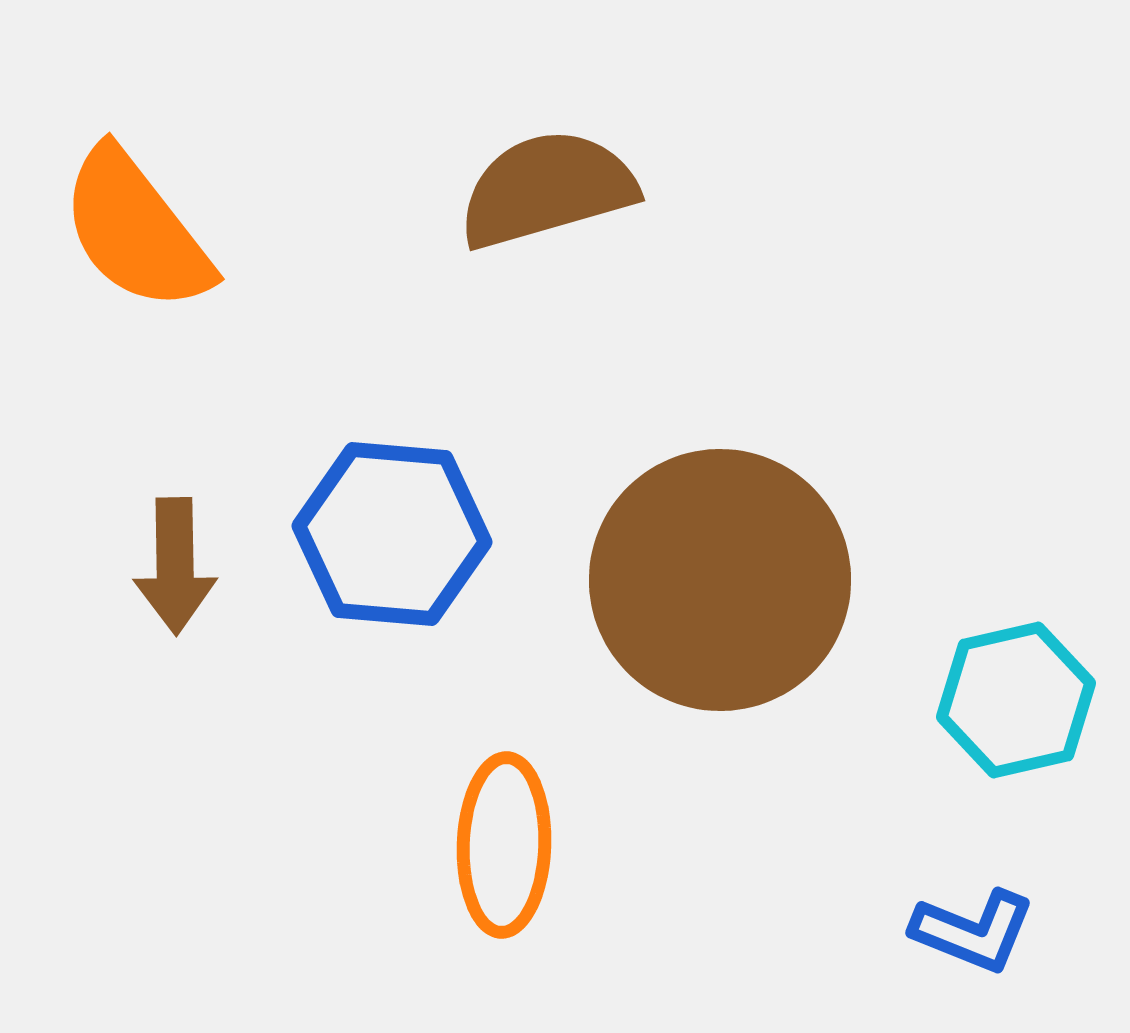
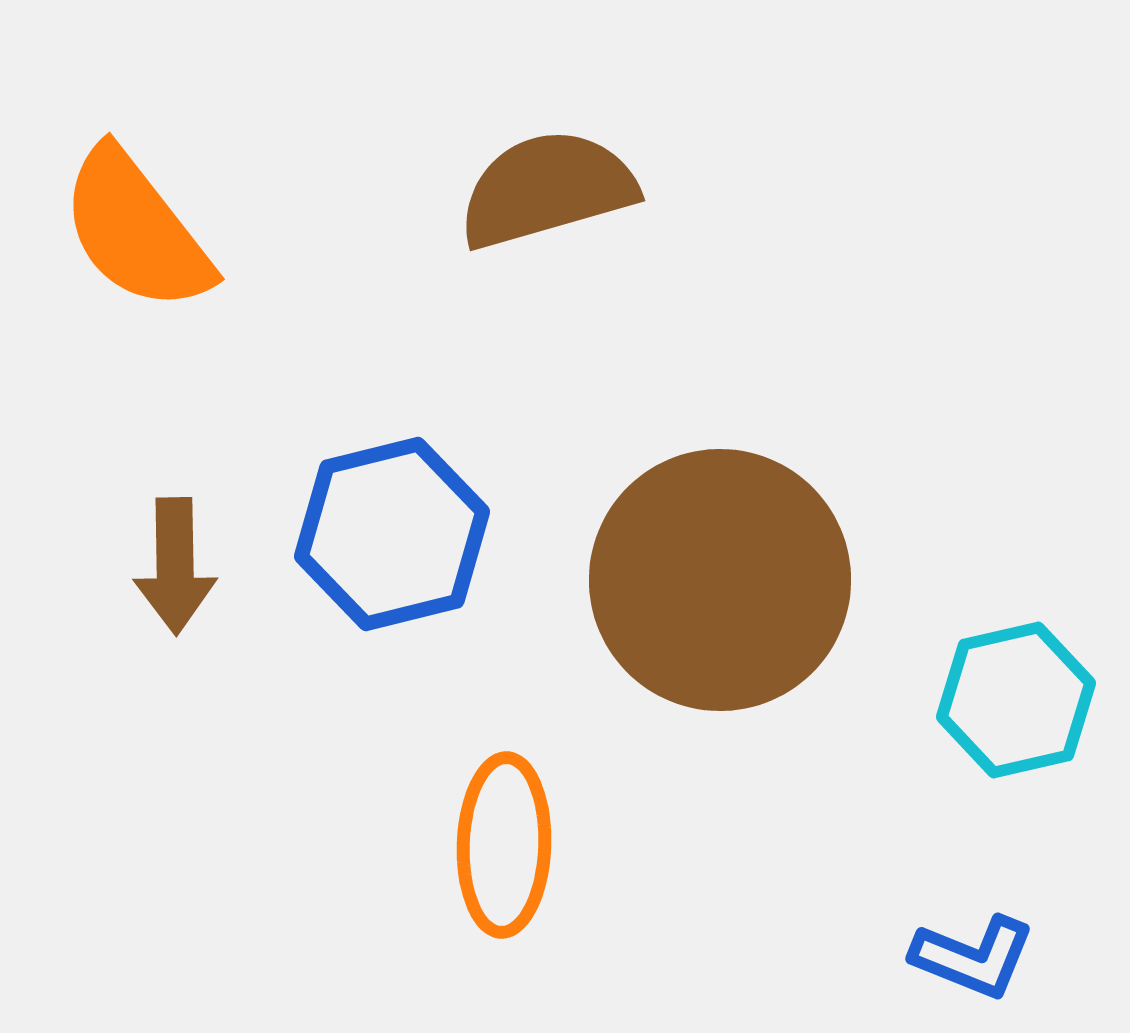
blue hexagon: rotated 19 degrees counterclockwise
blue L-shape: moved 26 px down
